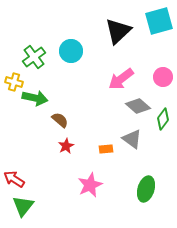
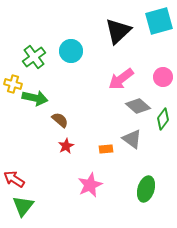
yellow cross: moved 1 px left, 2 px down
